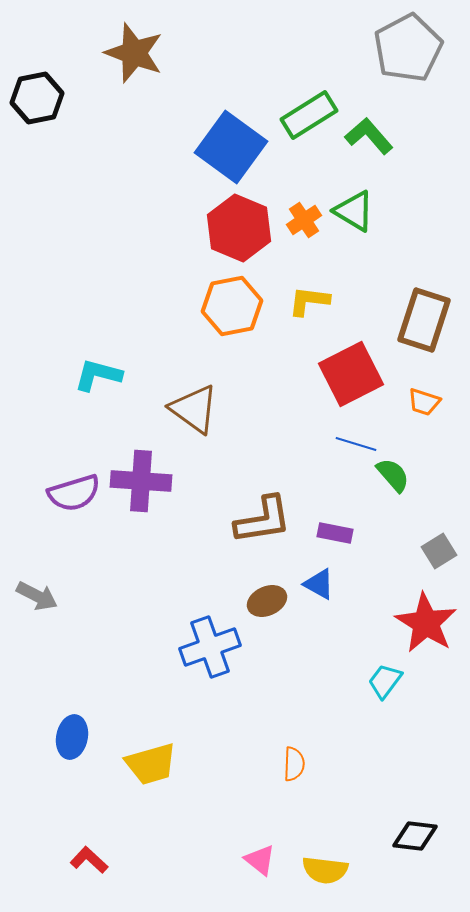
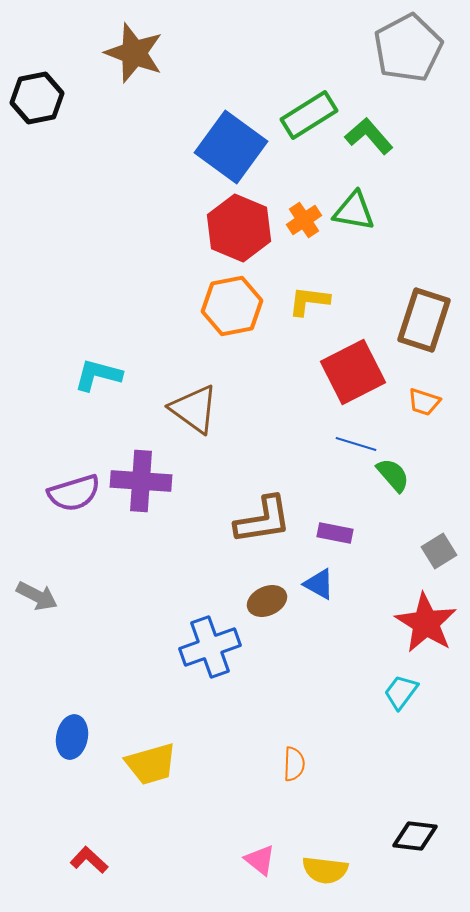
green triangle: rotated 21 degrees counterclockwise
red square: moved 2 px right, 2 px up
cyan trapezoid: moved 16 px right, 11 px down
